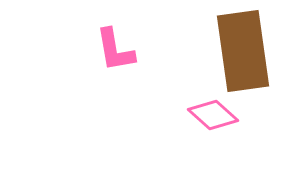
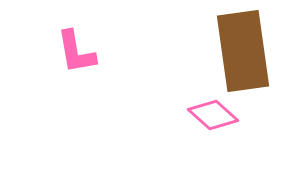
pink L-shape: moved 39 px left, 2 px down
